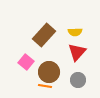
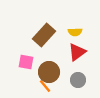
red triangle: rotated 12 degrees clockwise
pink square: rotated 28 degrees counterclockwise
orange line: rotated 40 degrees clockwise
